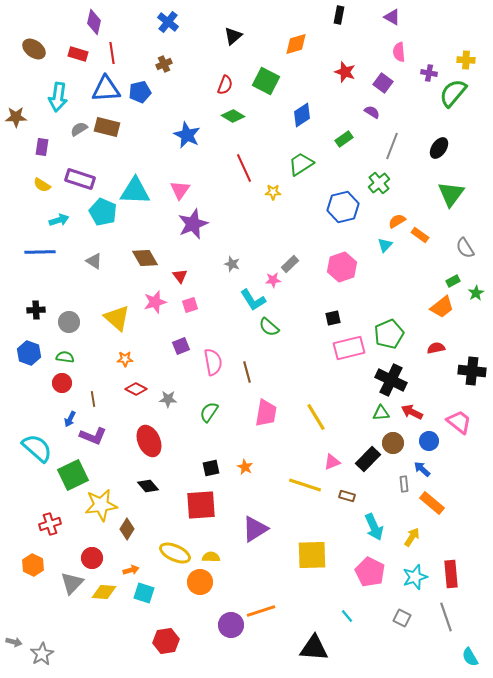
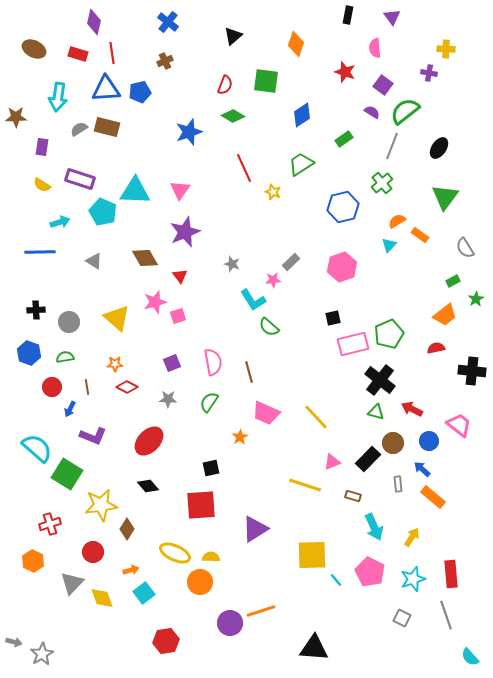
black rectangle at (339, 15): moved 9 px right
purple triangle at (392, 17): rotated 24 degrees clockwise
orange diamond at (296, 44): rotated 55 degrees counterclockwise
brown ellipse at (34, 49): rotated 10 degrees counterclockwise
pink semicircle at (399, 52): moved 24 px left, 4 px up
yellow cross at (466, 60): moved 20 px left, 11 px up
brown cross at (164, 64): moved 1 px right, 3 px up
green square at (266, 81): rotated 20 degrees counterclockwise
purple square at (383, 83): moved 2 px down
green semicircle at (453, 93): moved 48 px left, 18 px down; rotated 12 degrees clockwise
blue star at (187, 135): moved 2 px right, 3 px up; rotated 28 degrees clockwise
green cross at (379, 183): moved 3 px right
yellow star at (273, 192): rotated 21 degrees clockwise
green triangle at (451, 194): moved 6 px left, 3 px down
cyan arrow at (59, 220): moved 1 px right, 2 px down
purple star at (193, 224): moved 8 px left, 8 px down
cyan triangle at (385, 245): moved 4 px right
gray rectangle at (290, 264): moved 1 px right, 2 px up
green star at (476, 293): moved 6 px down
pink square at (190, 305): moved 12 px left, 11 px down
orange trapezoid at (442, 307): moved 3 px right, 8 px down
purple square at (181, 346): moved 9 px left, 17 px down
pink rectangle at (349, 348): moved 4 px right, 4 px up
green semicircle at (65, 357): rotated 18 degrees counterclockwise
orange star at (125, 359): moved 10 px left, 5 px down
brown line at (247, 372): moved 2 px right
black cross at (391, 380): moved 11 px left; rotated 12 degrees clockwise
red circle at (62, 383): moved 10 px left, 4 px down
red diamond at (136, 389): moved 9 px left, 2 px up
brown line at (93, 399): moved 6 px left, 12 px up
green semicircle at (209, 412): moved 10 px up
red arrow at (412, 412): moved 3 px up
pink trapezoid at (266, 413): rotated 104 degrees clockwise
green triangle at (381, 413): moved 5 px left, 1 px up; rotated 18 degrees clockwise
yellow line at (316, 417): rotated 12 degrees counterclockwise
blue arrow at (70, 419): moved 10 px up
pink trapezoid at (459, 422): moved 3 px down
red ellipse at (149, 441): rotated 68 degrees clockwise
orange star at (245, 467): moved 5 px left, 30 px up; rotated 14 degrees clockwise
green square at (73, 475): moved 6 px left, 1 px up; rotated 32 degrees counterclockwise
gray rectangle at (404, 484): moved 6 px left
brown rectangle at (347, 496): moved 6 px right
orange rectangle at (432, 503): moved 1 px right, 6 px up
red circle at (92, 558): moved 1 px right, 6 px up
orange hexagon at (33, 565): moved 4 px up
cyan star at (415, 577): moved 2 px left, 2 px down
yellow diamond at (104, 592): moved 2 px left, 6 px down; rotated 65 degrees clockwise
cyan square at (144, 593): rotated 35 degrees clockwise
cyan line at (347, 616): moved 11 px left, 36 px up
gray line at (446, 617): moved 2 px up
purple circle at (231, 625): moved 1 px left, 2 px up
cyan semicircle at (470, 657): rotated 12 degrees counterclockwise
